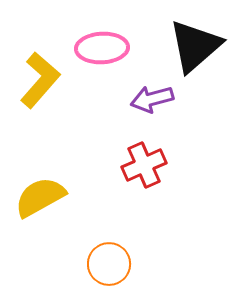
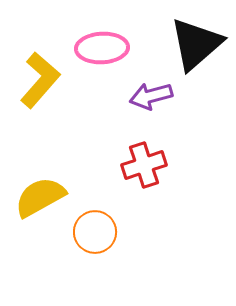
black triangle: moved 1 px right, 2 px up
purple arrow: moved 1 px left, 3 px up
red cross: rotated 6 degrees clockwise
orange circle: moved 14 px left, 32 px up
